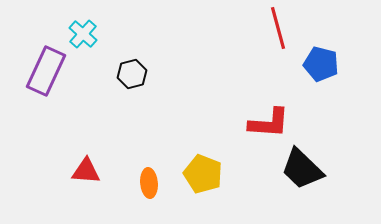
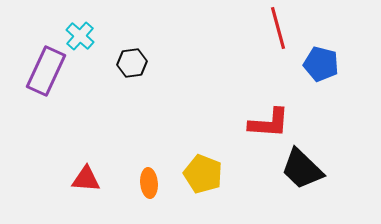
cyan cross: moved 3 px left, 2 px down
black hexagon: moved 11 px up; rotated 8 degrees clockwise
red triangle: moved 8 px down
